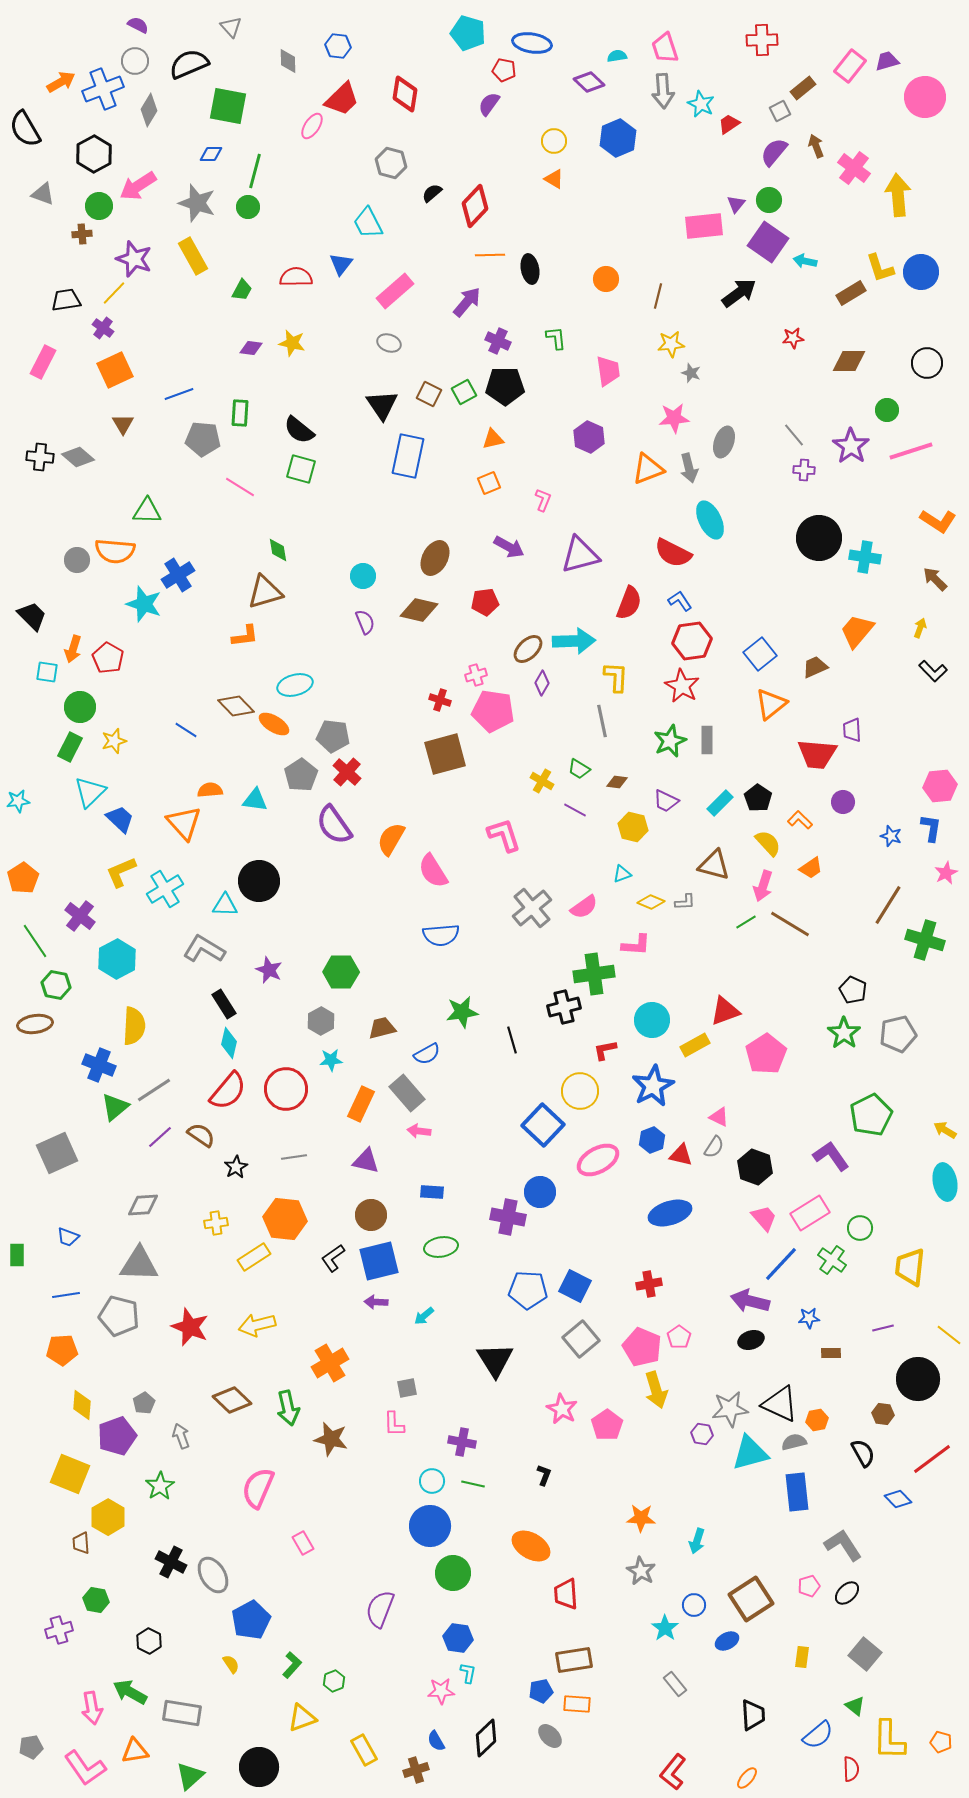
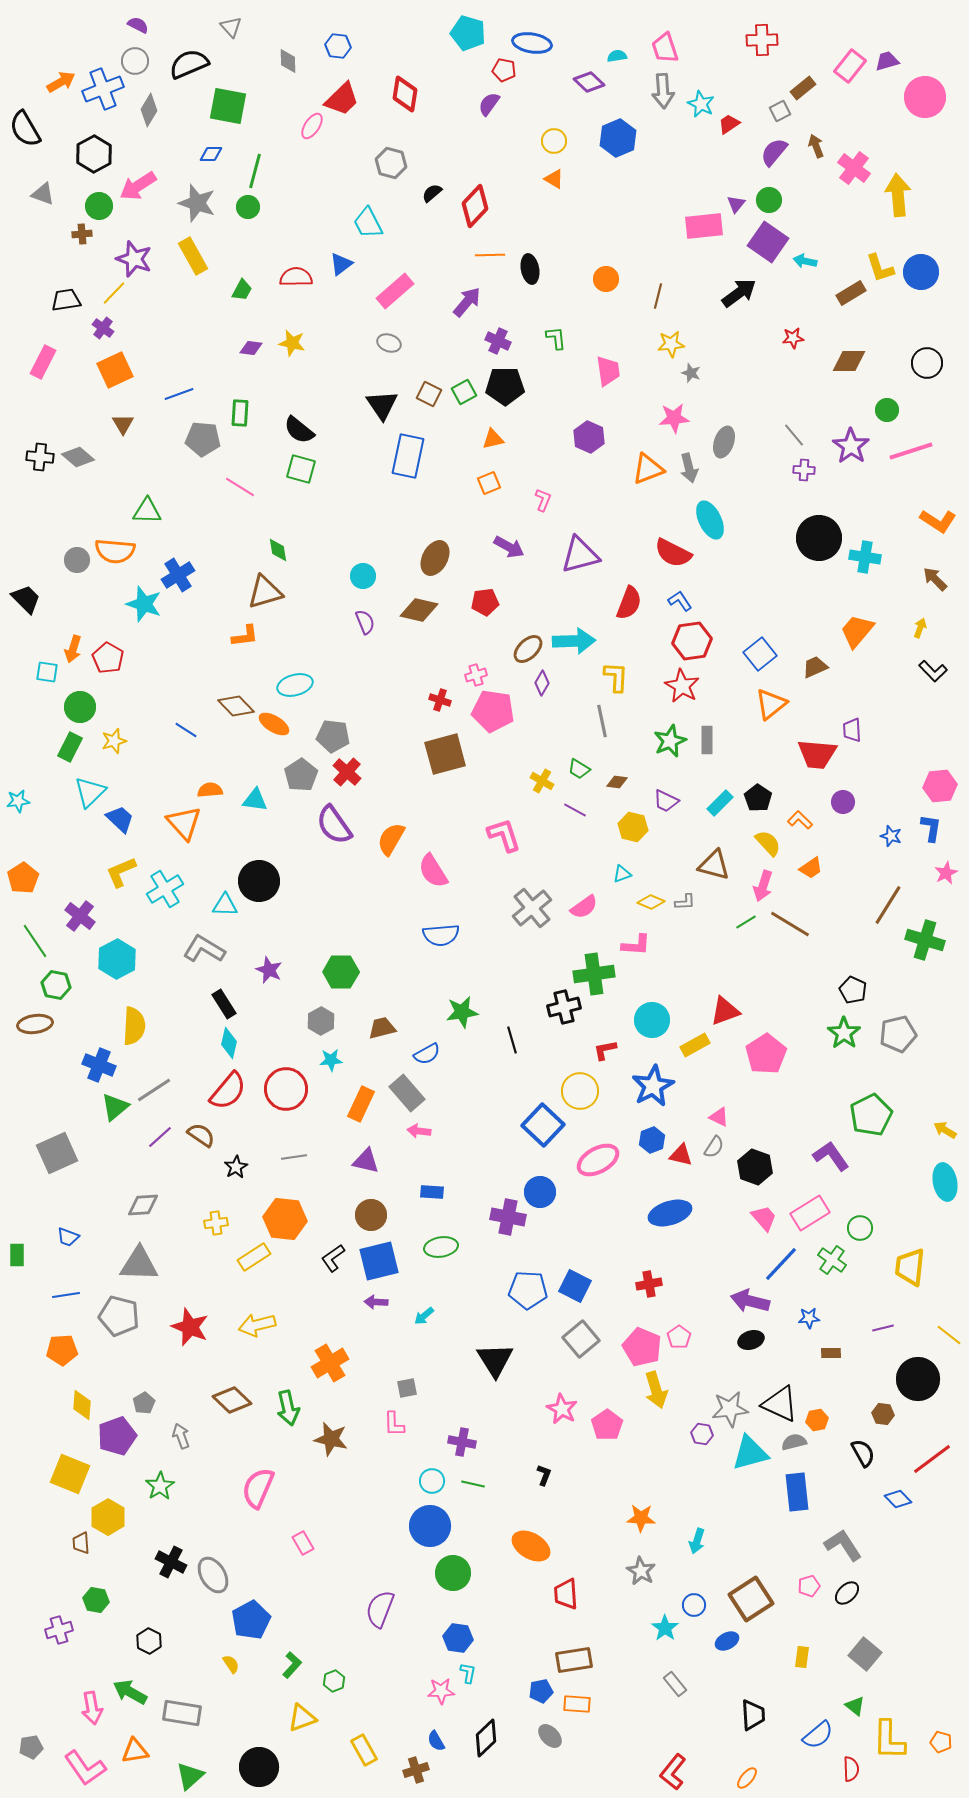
blue triangle at (341, 264): rotated 15 degrees clockwise
black trapezoid at (32, 616): moved 6 px left, 17 px up
